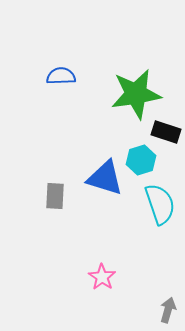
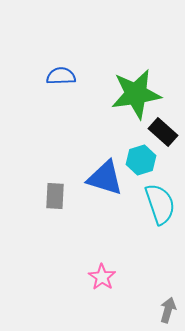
black rectangle: moved 3 px left; rotated 24 degrees clockwise
